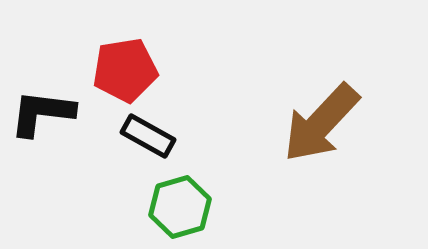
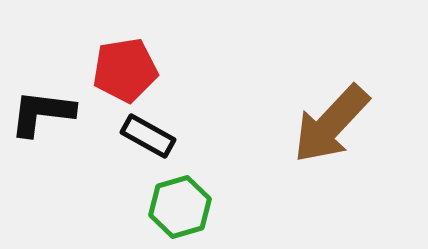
brown arrow: moved 10 px right, 1 px down
